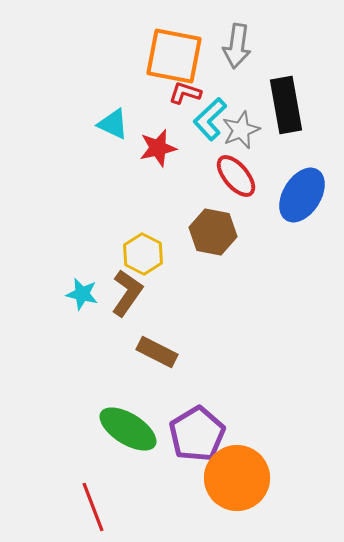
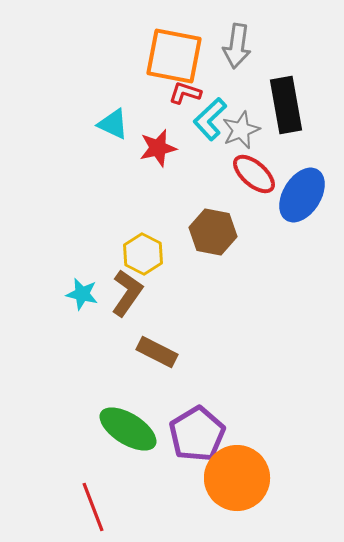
red ellipse: moved 18 px right, 2 px up; rotated 9 degrees counterclockwise
